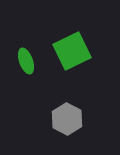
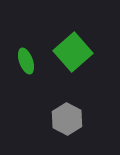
green square: moved 1 px right, 1 px down; rotated 15 degrees counterclockwise
